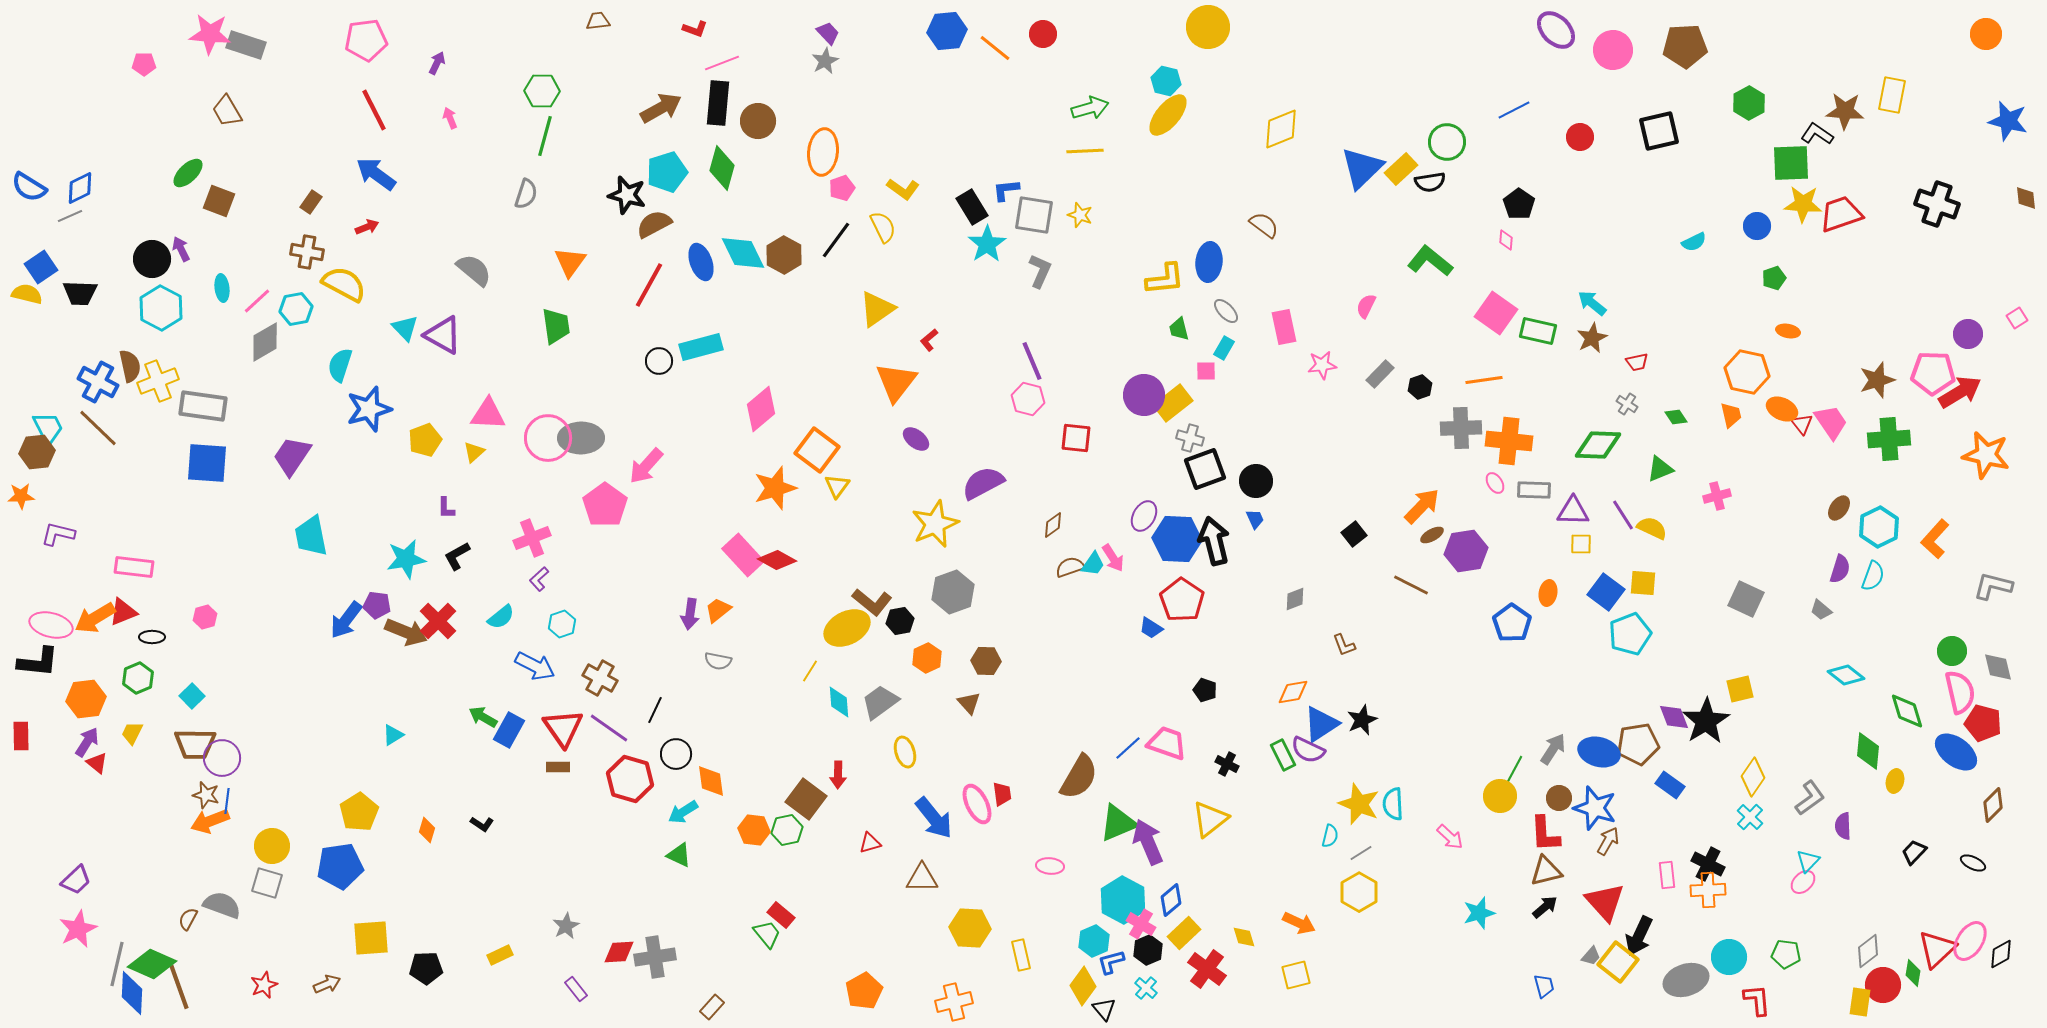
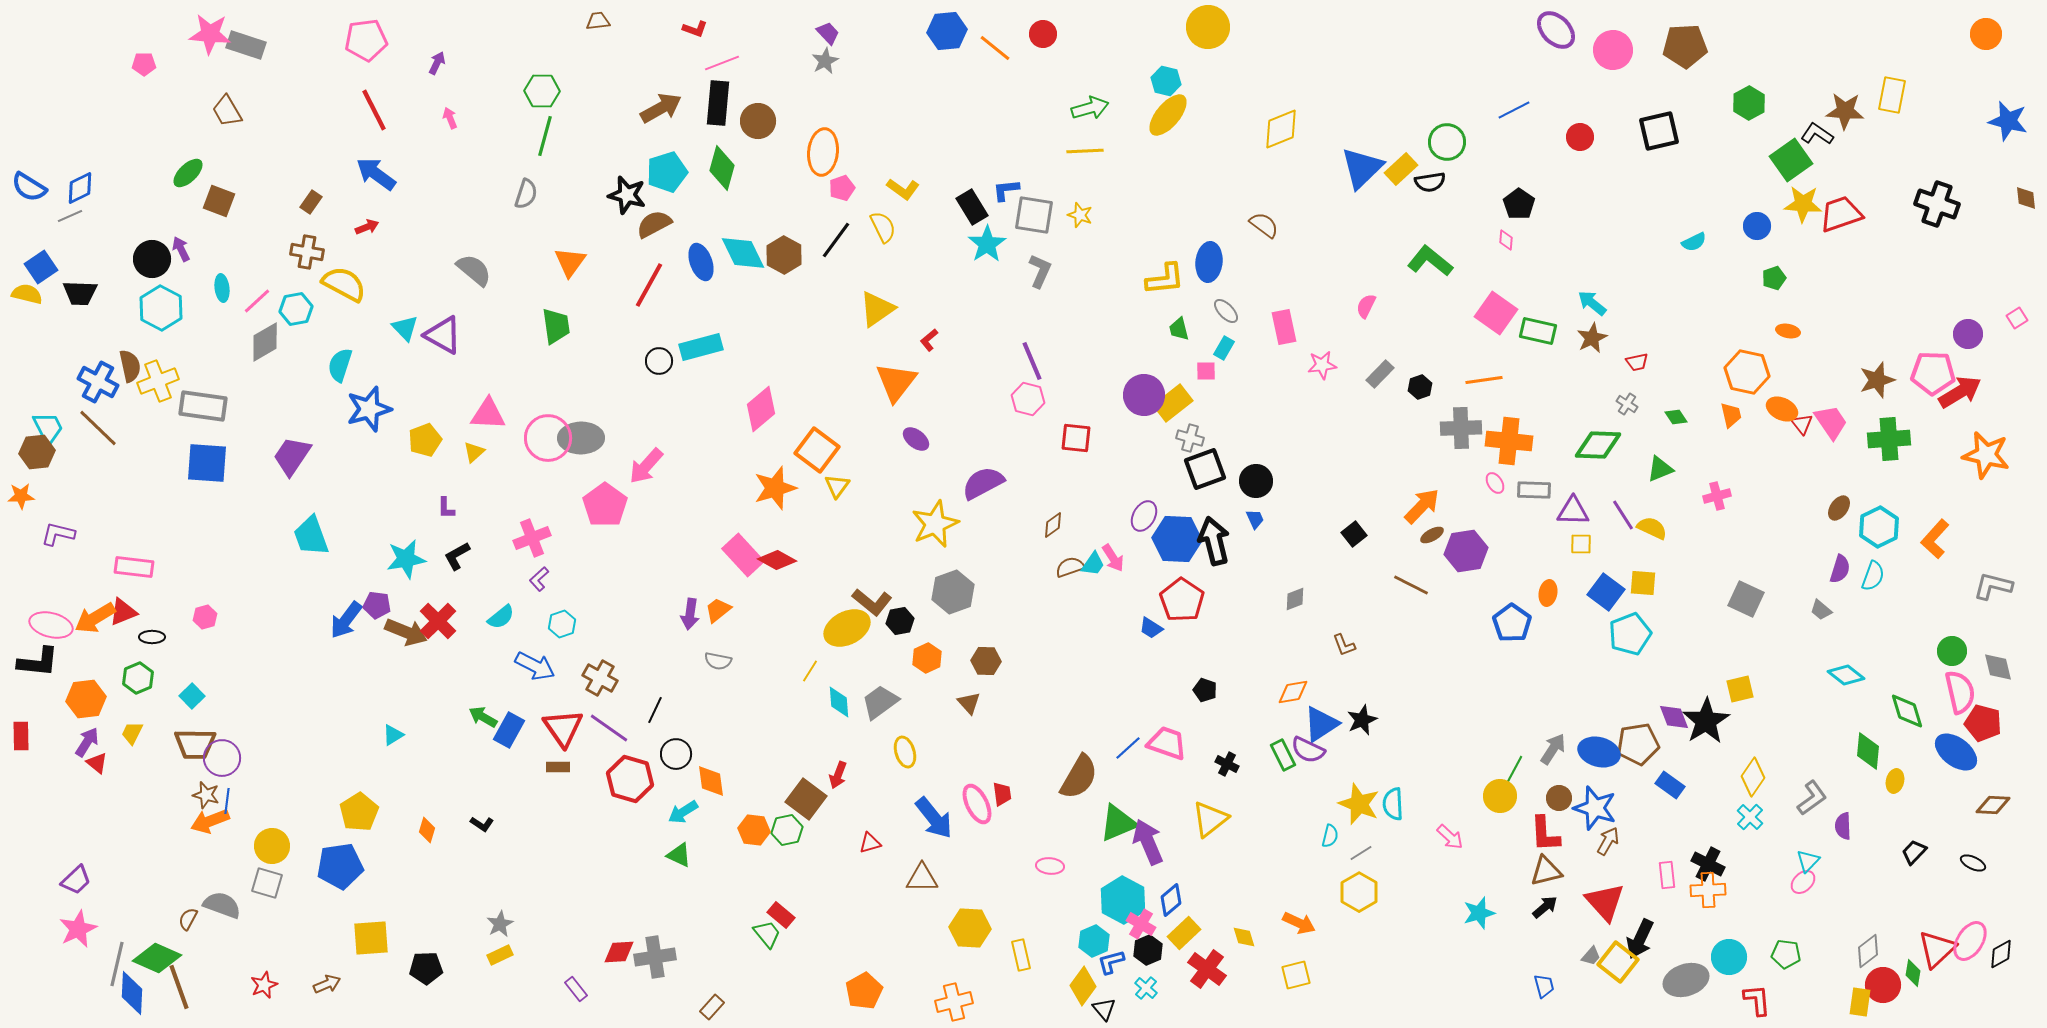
green square at (1791, 163): moved 3 px up; rotated 33 degrees counterclockwise
cyan trapezoid at (311, 536): rotated 9 degrees counterclockwise
red arrow at (838, 775): rotated 20 degrees clockwise
gray L-shape at (1810, 798): moved 2 px right
brown diamond at (1993, 805): rotated 48 degrees clockwise
gray star at (566, 926): moved 66 px left, 2 px up
black arrow at (1639, 936): moved 1 px right, 3 px down
green diamond at (152, 964): moved 5 px right, 6 px up
